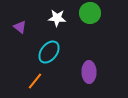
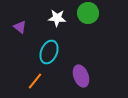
green circle: moved 2 px left
cyan ellipse: rotated 15 degrees counterclockwise
purple ellipse: moved 8 px left, 4 px down; rotated 20 degrees counterclockwise
